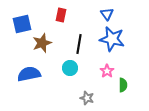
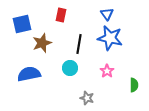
blue star: moved 2 px left, 1 px up
green semicircle: moved 11 px right
